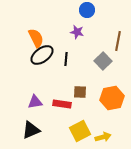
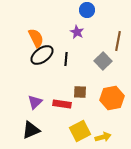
purple star: rotated 16 degrees clockwise
purple triangle: rotated 35 degrees counterclockwise
